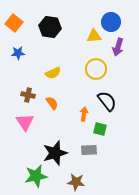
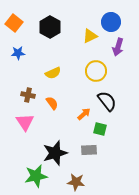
black hexagon: rotated 20 degrees clockwise
yellow triangle: moved 4 px left; rotated 21 degrees counterclockwise
yellow circle: moved 2 px down
orange arrow: rotated 40 degrees clockwise
